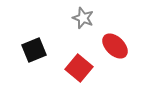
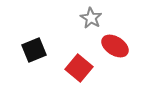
gray star: moved 8 px right; rotated 10 degrees clockwise
red ellipse: rotated 12 degrees counterclockwise
